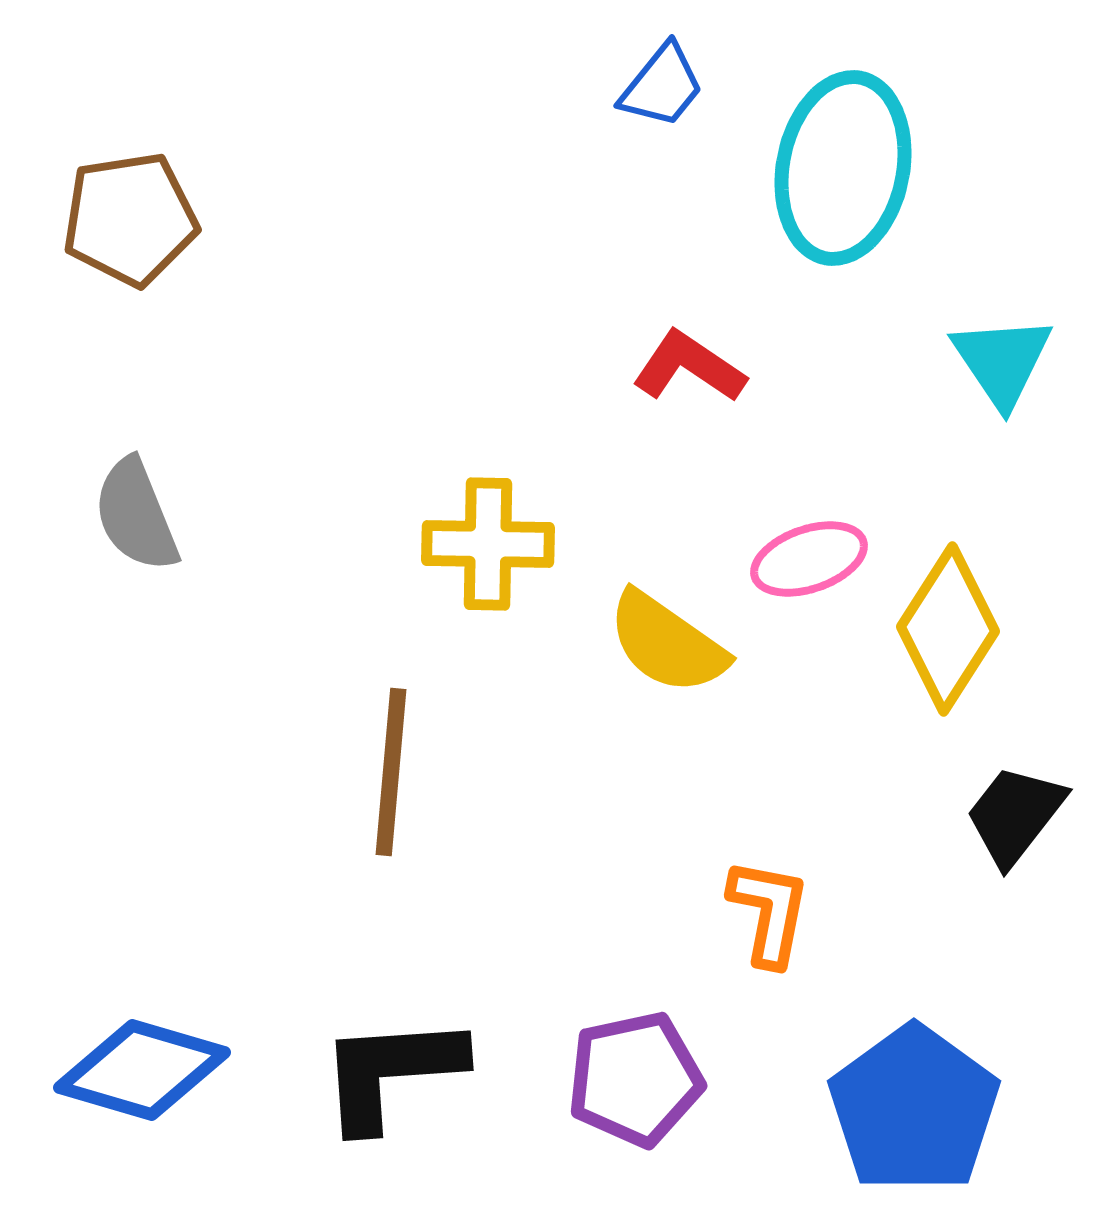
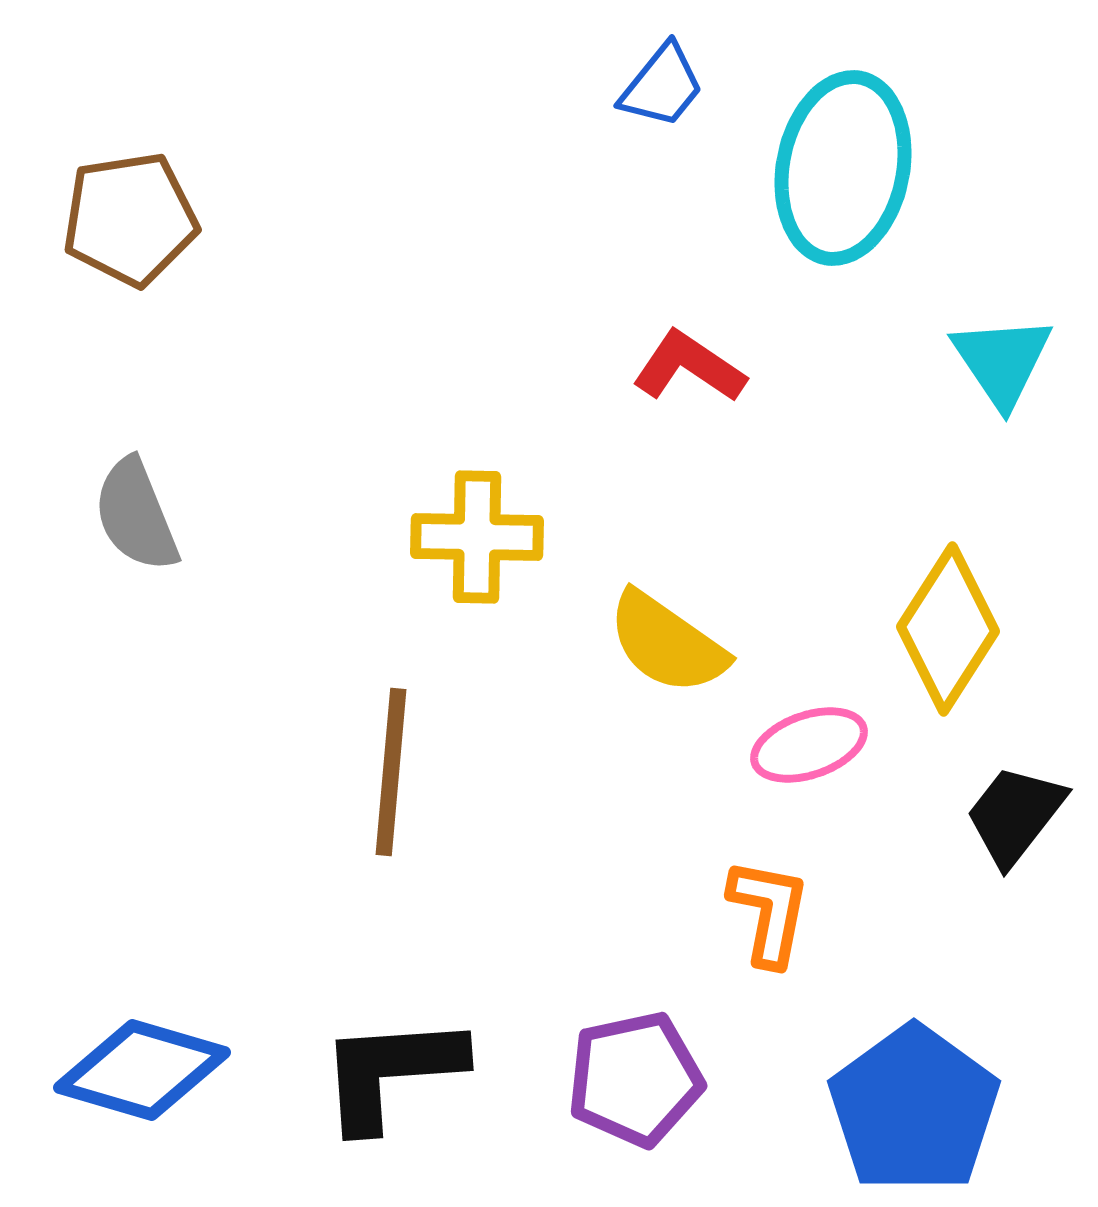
yellow cross: moved 11 px left, 7 px up
pink ellipse: moved 186 px down
